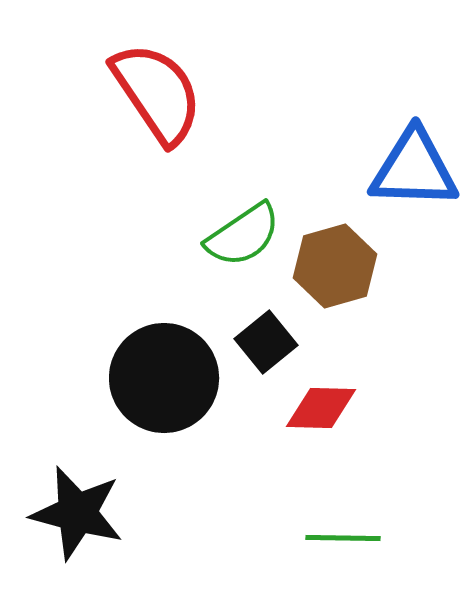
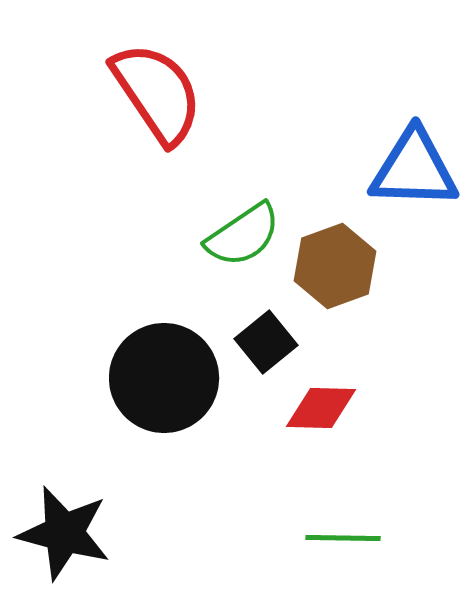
brown hexagon: rotated 4 degrees counterclockwise
black star: moved 13 px left, 20 px down
